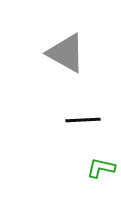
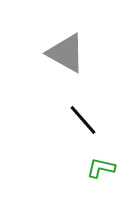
black line: rotated 52 degrees clockwise
